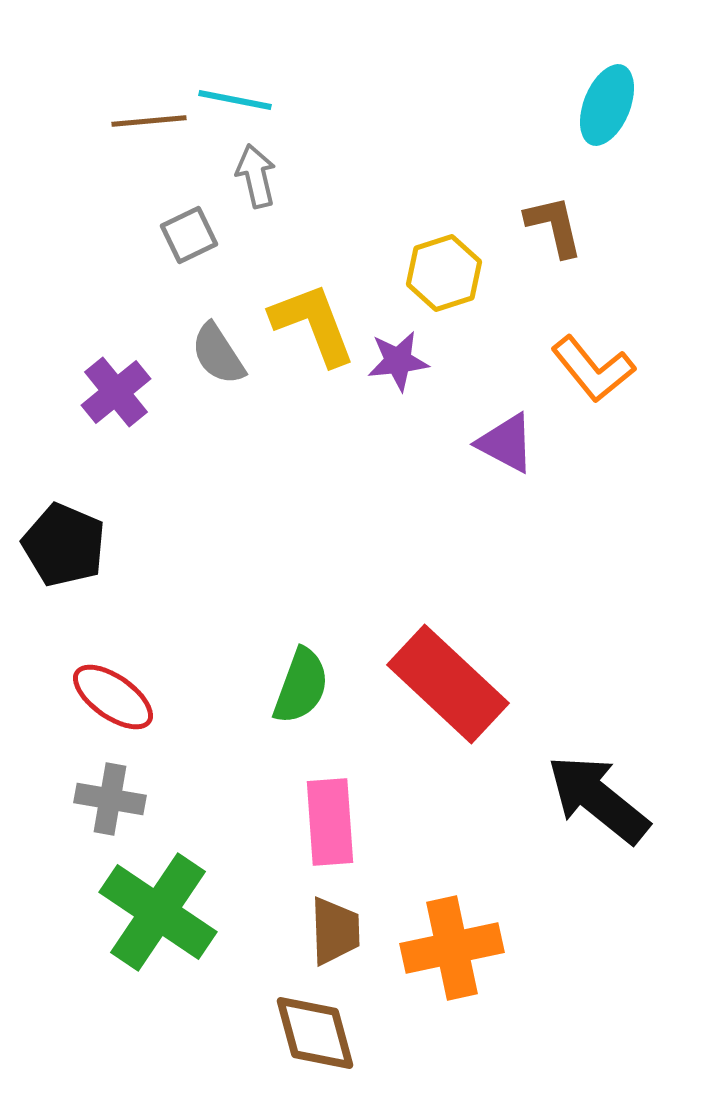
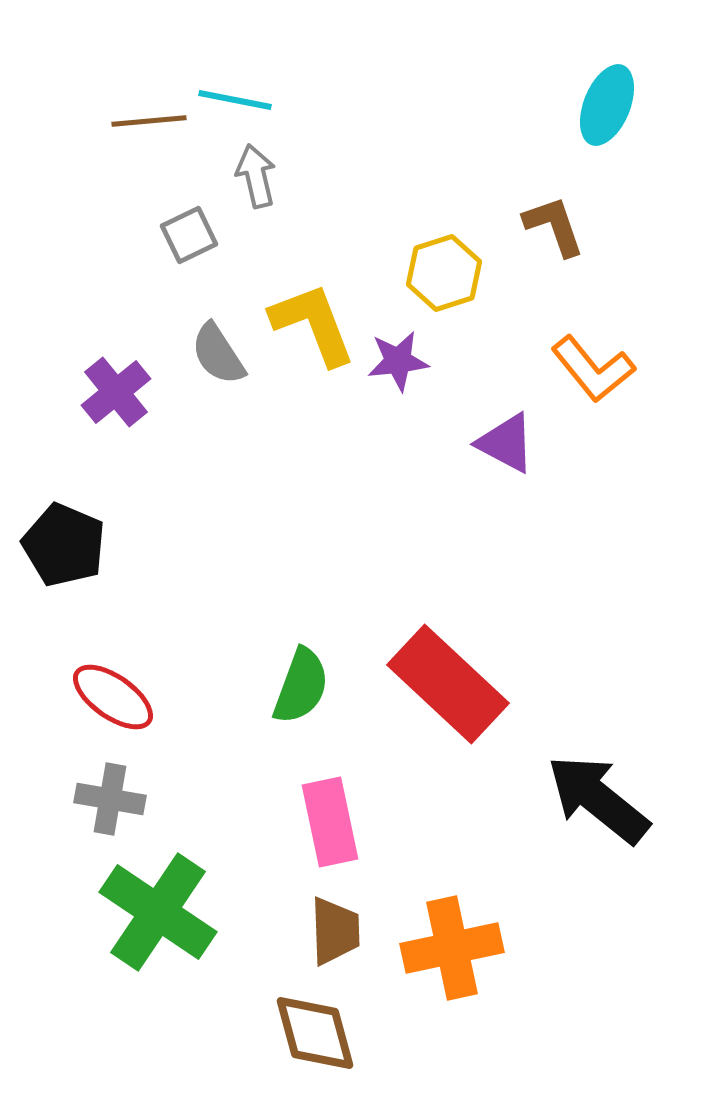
brown L-shape: rotated 6 degrees counterclockwise
pink rectangle: rotated 8 degrees counterclockwise
